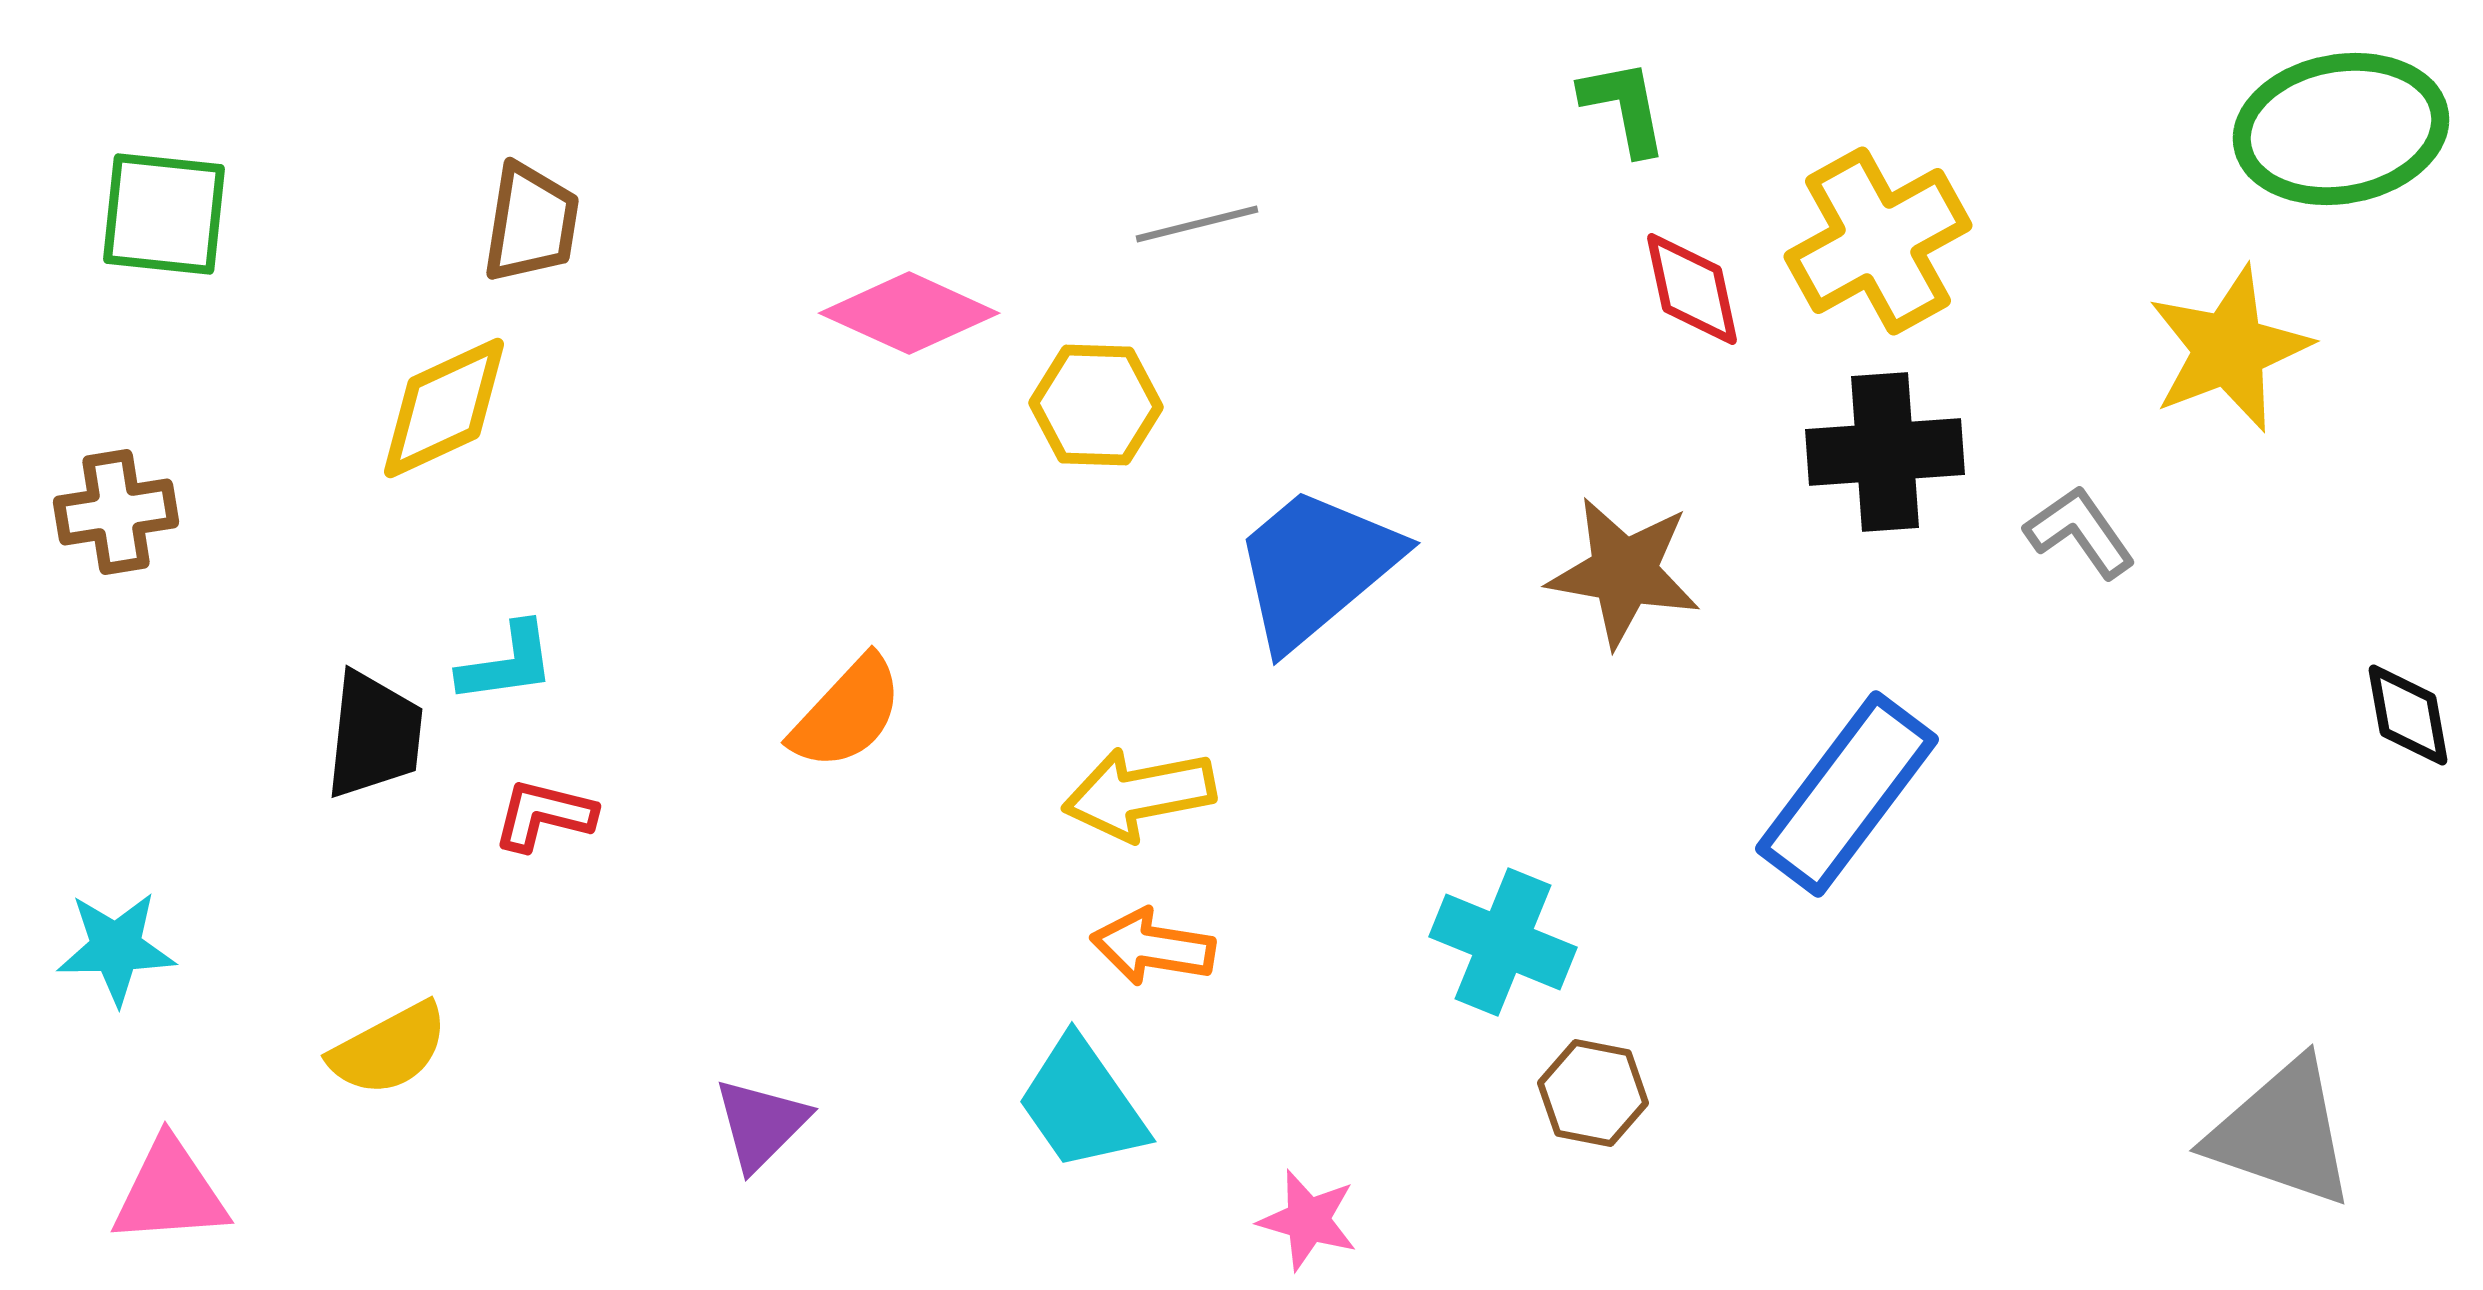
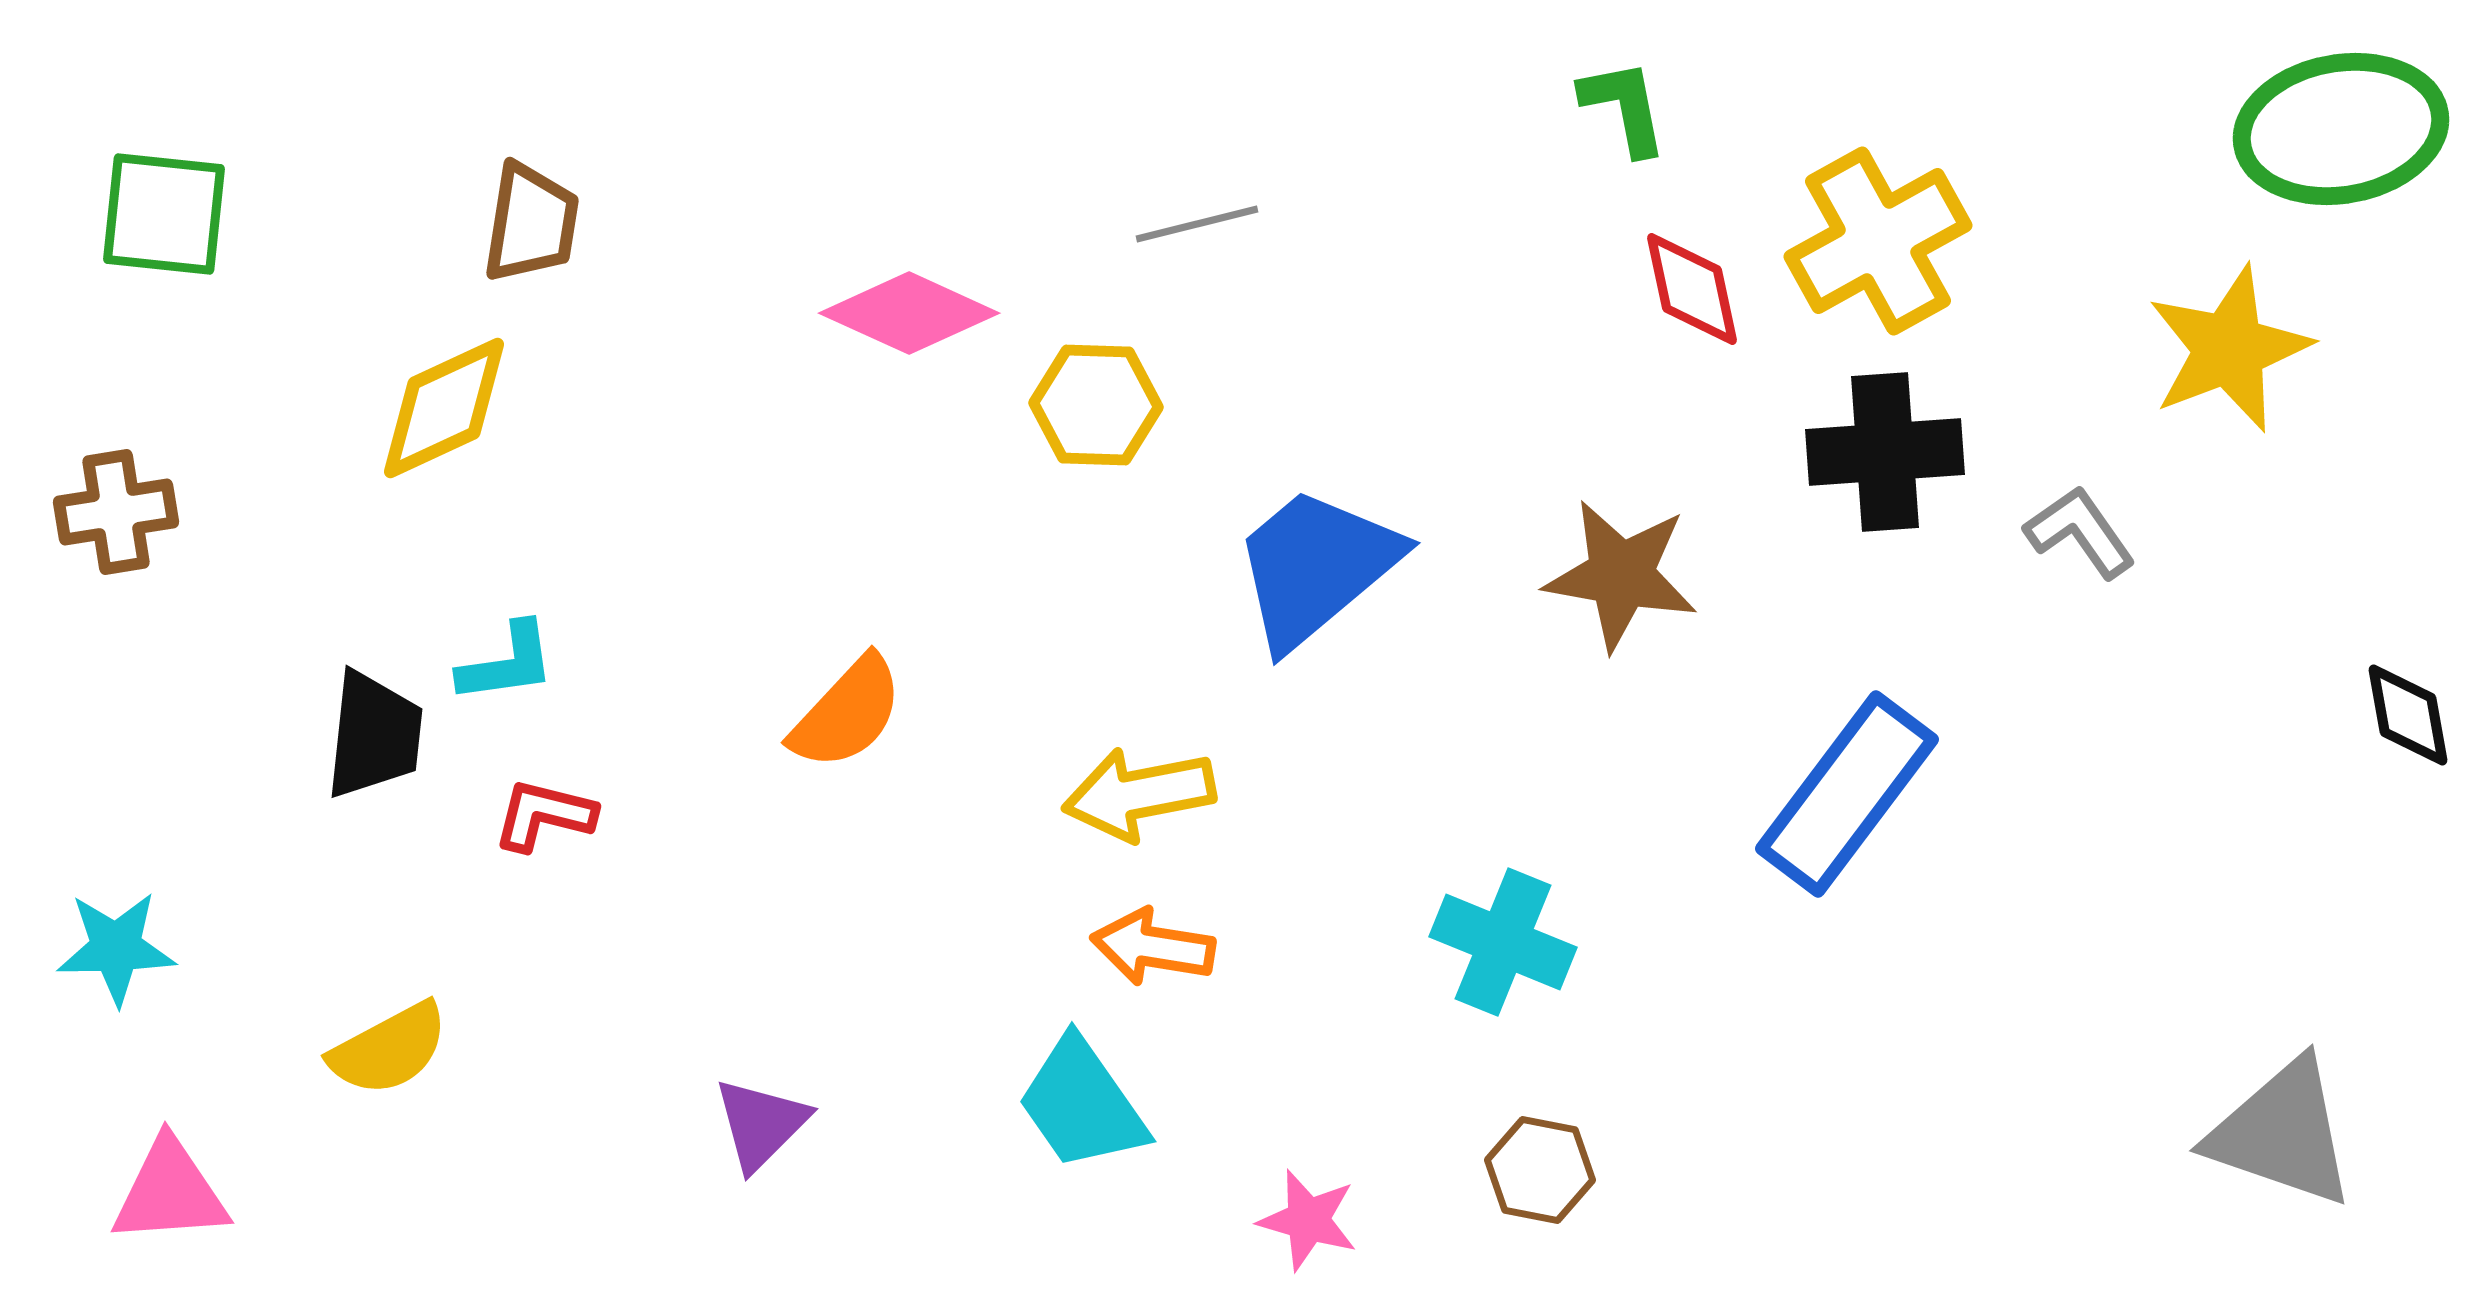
brown star: moved 3 px left, 3 px down
brown hexagon: moved 53 px left, 77 px down
